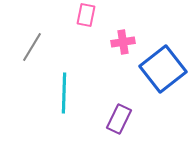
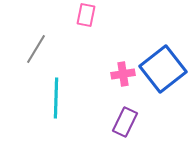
pink cross: moved 32 px down
gray line: moved 4 px right, 2 px down
cyan line: moved 8 px left, 5 px down
purple rectangle: moved 6 px right, 3 px down
